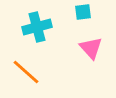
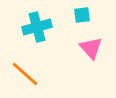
cyan square: moved 1 px left, 3 px down
orange line: moved 1 px left, 2 px down
